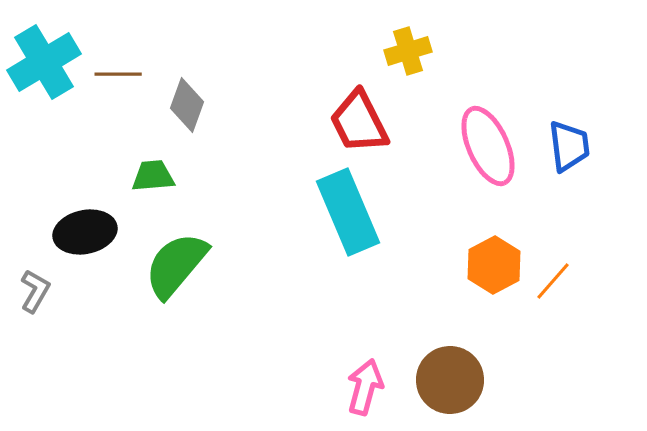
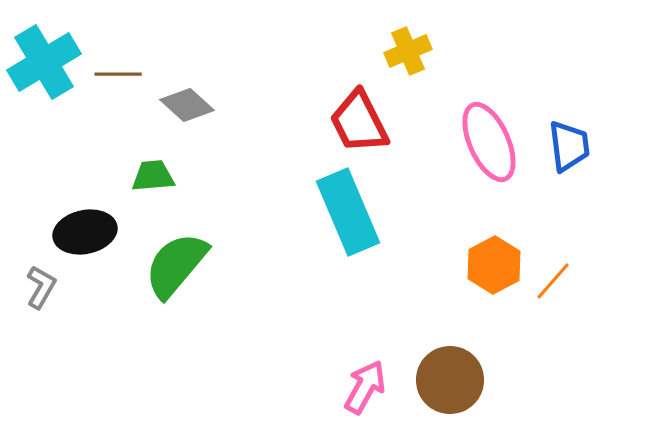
yellow cross: rotated 6 degrees counterclockwise
gray diamond: rotated 68 degrees counterclockwise
pink ellipse: moved 1 px right, 4 px up
gray L-shape: moved 6 px right, 4 px up
pink arrow: rotated 14 degrees clockwise
